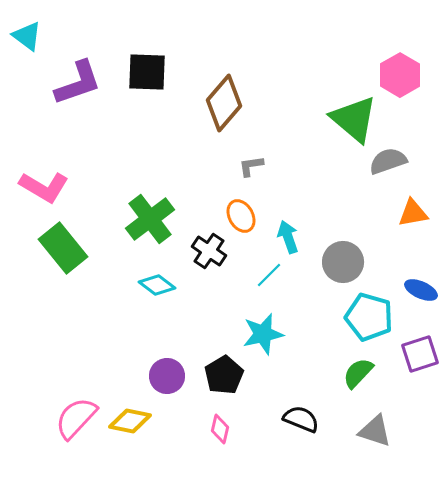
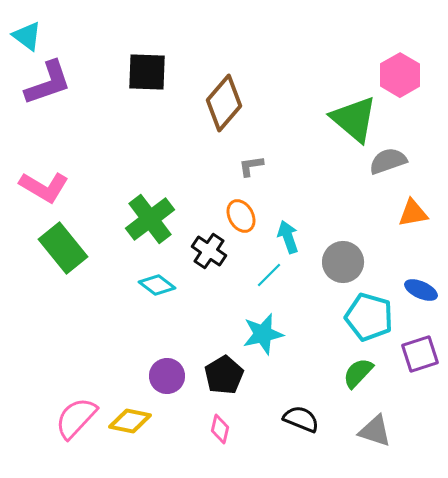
purple L-shape: moved 30 px left
